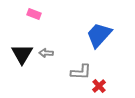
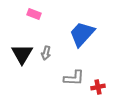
blue trapezoid: moved 17 px left, 1 px up
gray arrow: rotated 80 degrees counterclockwise
gray L-shape: moved 7 px left, 6 px down
red cross: moved 1 px left, 1 px down; rotated 32 degrees clockwise
